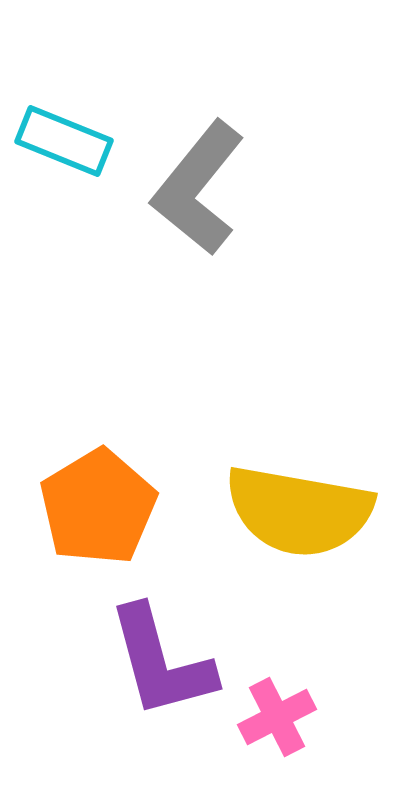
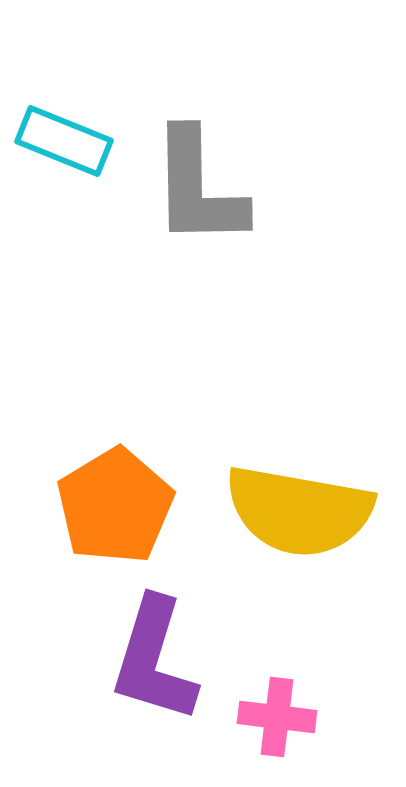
gray L-shape: rotated 40 degrees counterclockwise
orange pentagon: moved 17 px right, 1 px up
purple L-shape: moved 7 px left, 2 px up; rotated 32 degrees clockwise
pink cross: rotated 34 degrees clockwise
